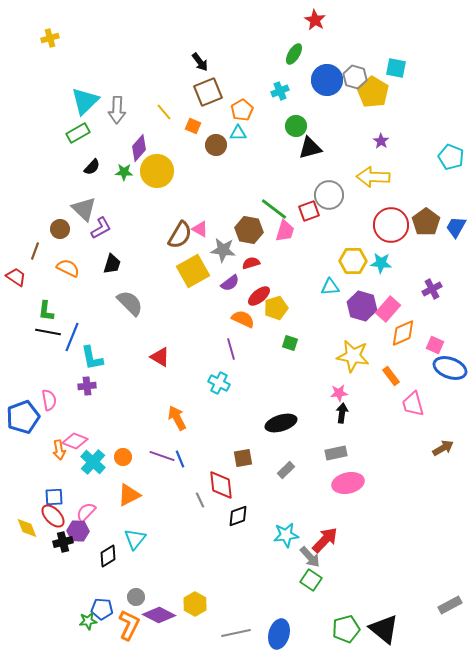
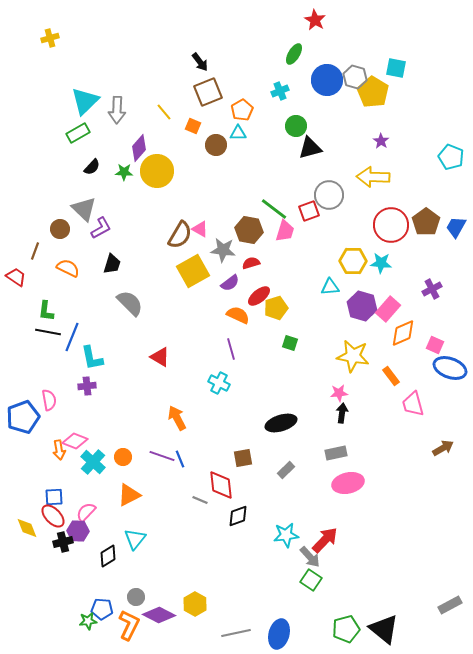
orange semicircle at (243, 319): moved 5 px left, 4 px up
gray line at (200, 500): rotated 42 degrees counterclockwise
